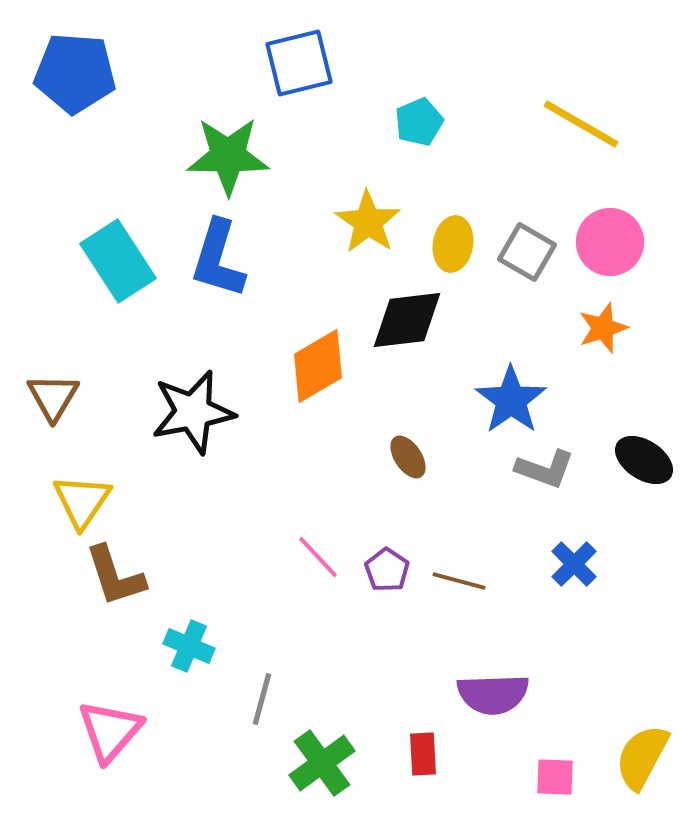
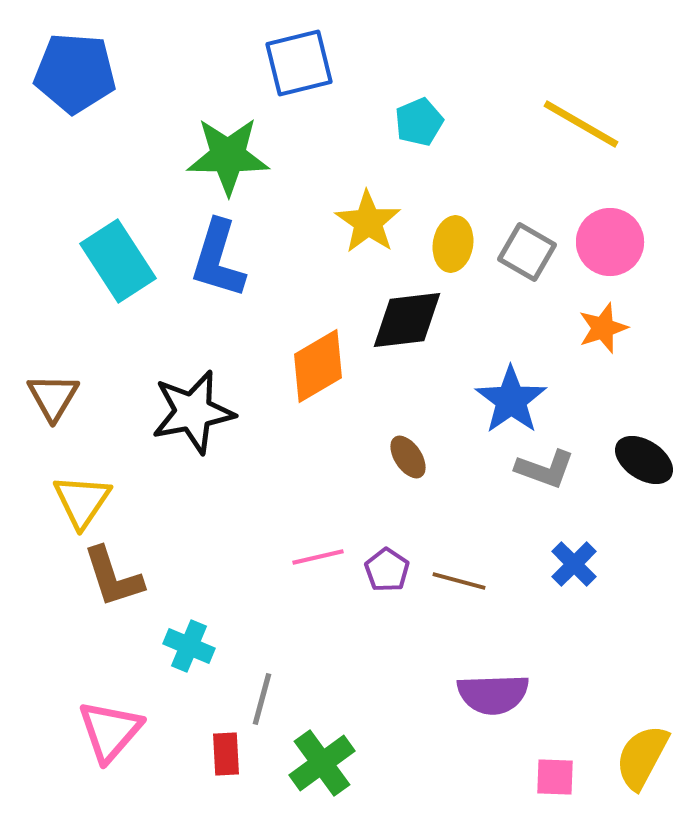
pink line: rotated 60 degrees counterclockwise
brown L-shape: moved 2 px left, 1 px down
red rectangle: moved 197 px left
